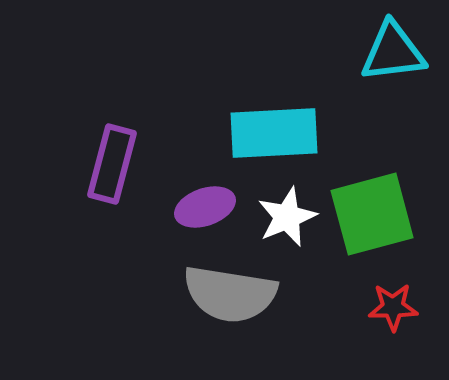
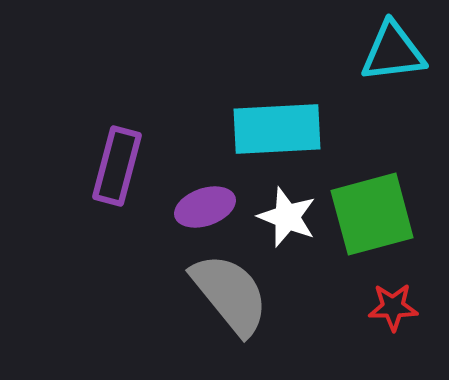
cyan rectangle: moved 3 px right, 4 px up
purple rectangle: moved 5 px right, 2 px down
white star: rotated 28 degrees counterclockwise
gray semicircle: rotated 138 degrees counterclockwise
